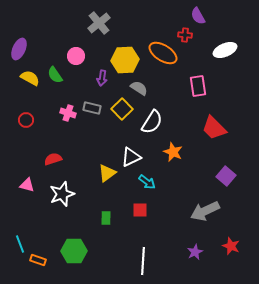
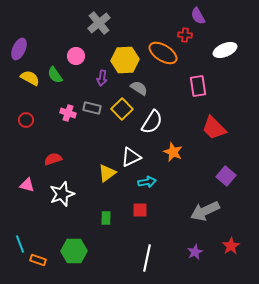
cyan arrow: rotated 48 degrees counterclockwise
red star: rotated 18 degrees clockwise
white line: moved 4 px right, 3 px up; rotated 8 degrees clockwise
